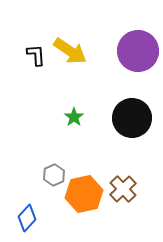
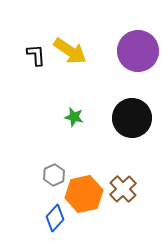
green star: rotated 24 degrees counterclockwise
blue diamond: moved 28 px right
